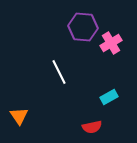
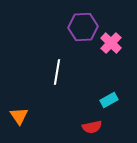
purple hexagon: rotated 8 degrees counterclockwise
pink cross: rotated 15 degrees counterclockwise
white line: moved 2 px left; rotated 35 degrees clockwise
cyan rectangle: moved 3 px down
